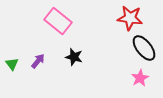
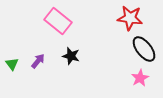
black ellipse: moved 1 px down
black star: moved 3 px left, 1 px up
